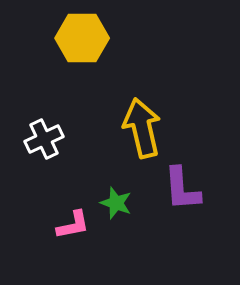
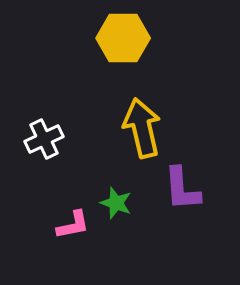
yellow hexagon: moved 41 px right
